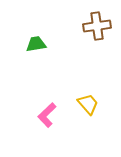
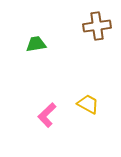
yellow trapezoid: rotated 20 degrees counterclockwise
